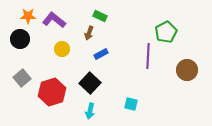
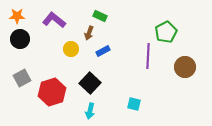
orange star: moved 11 px left
yellow circle: moved 9 px right
blue rectangle: moved 2 px right, 3 px up
brown circle: moved 2 px left, 3 px up
gray square: rotated 12 degrees clockwise
cyan square: moved 3 px right
